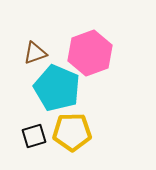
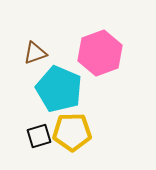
pink hexagon: moved 10 px right
cyan pentagon: moved 2 px right, 1 px down
black square: moved 5 px right
